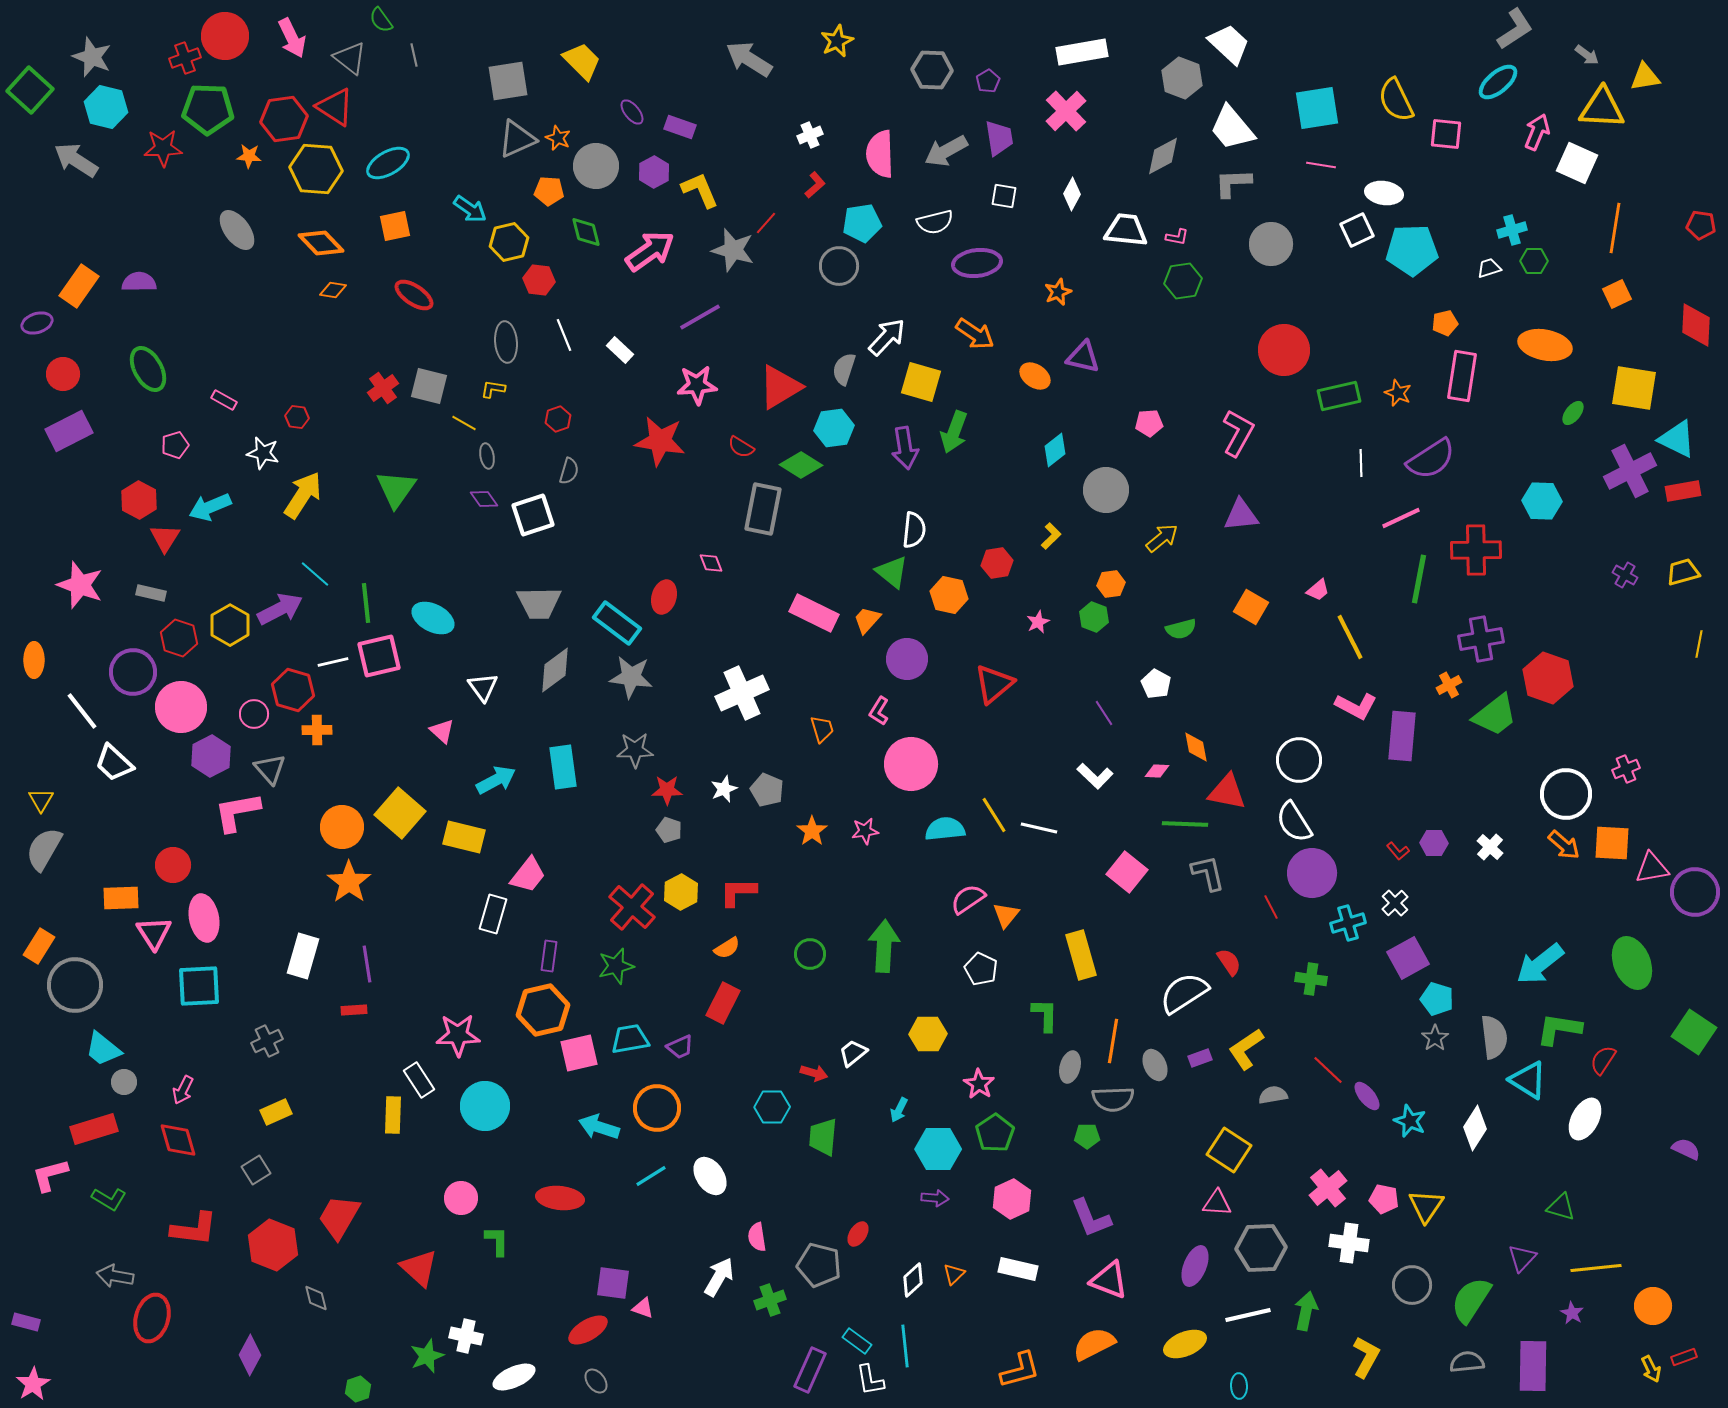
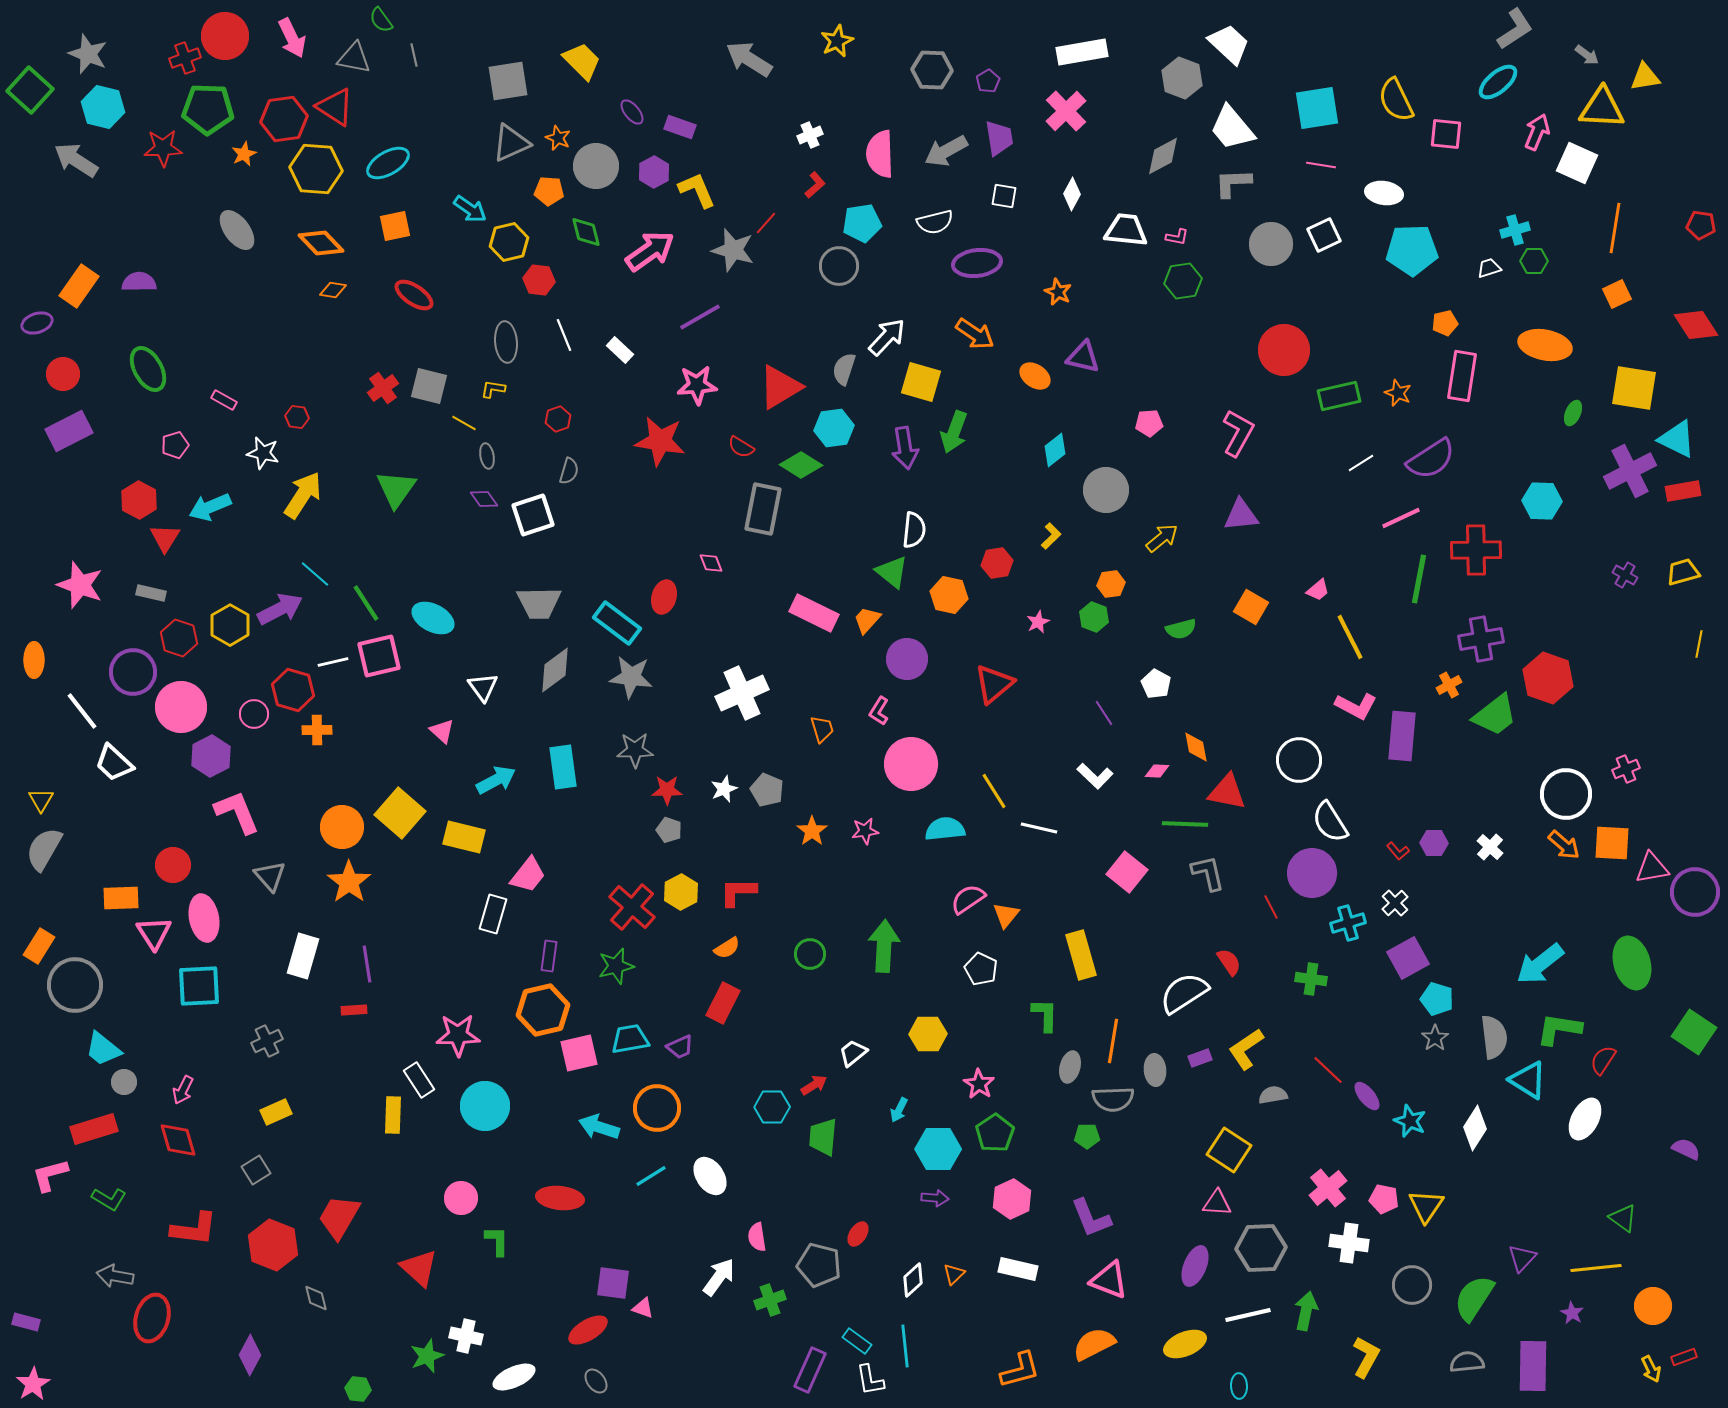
gray star at (92, 57): moved 4 px left, 3 px up
gray triangle at (350, 58): moved 4 px right; rotated 27 degrees counterclockwise
cyan hexagon at (106, 107): moved 3 px left
gray triangle at (517, 139): moved 6 px left, 4 px down
orange star at (249, 156): moved 5 px left, 2 px up; rotated 30 degrees counterclockwise
yellow L-shape at (700, 190): moved 3 px left
white square at (1357, 230): moved 33 px left, 5 px down
cyan cross at (1512, 230): moved 3 px right
orange star at (1058, 292): rotated 24 degrees counterclockwise
red diamond at (1696, 325): rotated 36 degrees counterclockwise
green ellipse at (1573, 413): rotated 15 degrees counterclockwise
white line at (1361, 463): rotated 60 degrees clockwise
green line at (366, 603): rotated 27 degrees counterclockwise
gray triangle at (270, 769): moved 107 px down
pink L-shape at (237, 812): rotated 78 degrees clockwise
yellow line at (994, 815): moved 24 px up
white semicircle at (1294, 822): moved 36 px right
green ellipse at (1632, 963): rotated 6 degrees clockwise
gray ellipse at (1155, 1065): moved 5 px down; rotated 20 degrees clockwise
red arrow at (814, 1073): moved 12 px down; rotated 48 degrees counterclockwise
green triangle at (1561, 1207): moved 62 px right, 11 px down; rotated 20 degrees clockwise
white arrow at (719, 1277): rotated 6 degrees clockwise
green semicircle at (1471, 1300): moved 3 px right, 2 px up
green hexagon at (358, 1389): rotated 25 degrees clockwise
